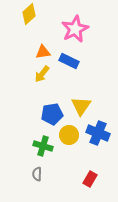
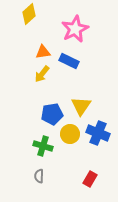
yellow circle: moved 1 px right, 1 px up
gray semicircle: moved 2 px right, 2 px down
